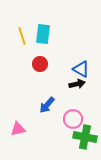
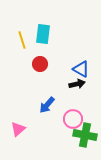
yellow line: moved 4 px down
pink triangle: rotated 28 degrees counterclockwise
green cross: moved 2 px up
